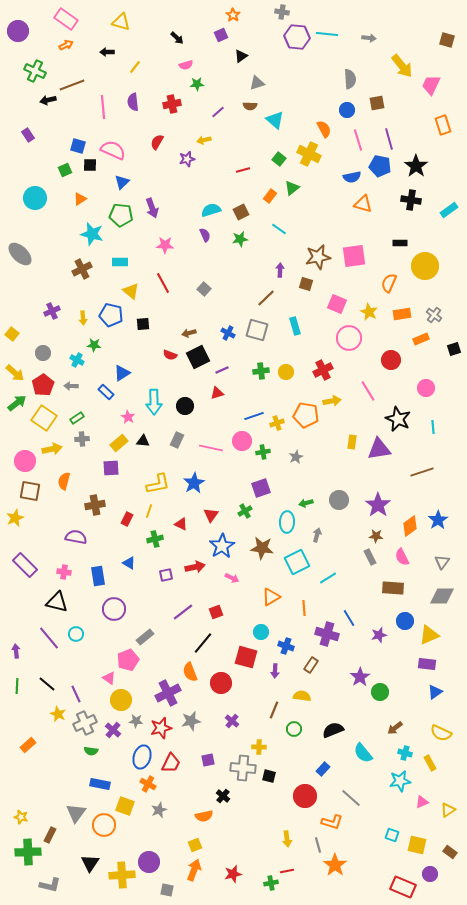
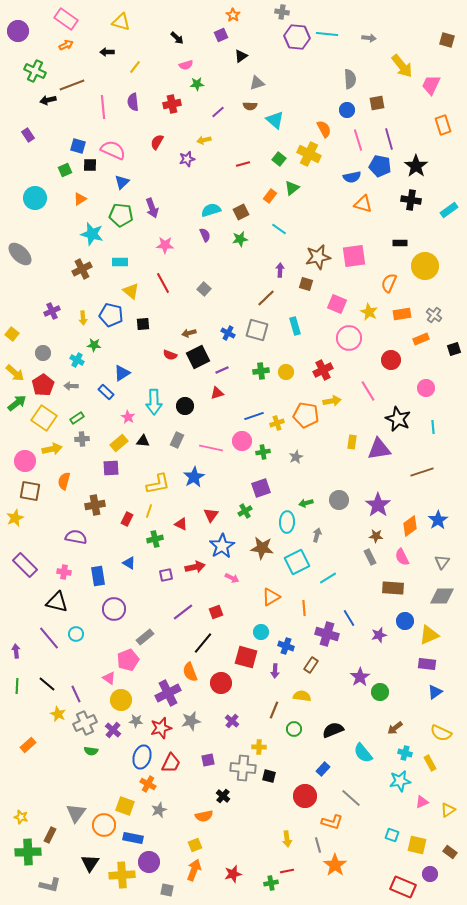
red line at (243, 170): moved 6 px up
blue star at (194, 483): moved 6 px up
blue rectangle at (100, 784): moved 33 px right, 54 px down
